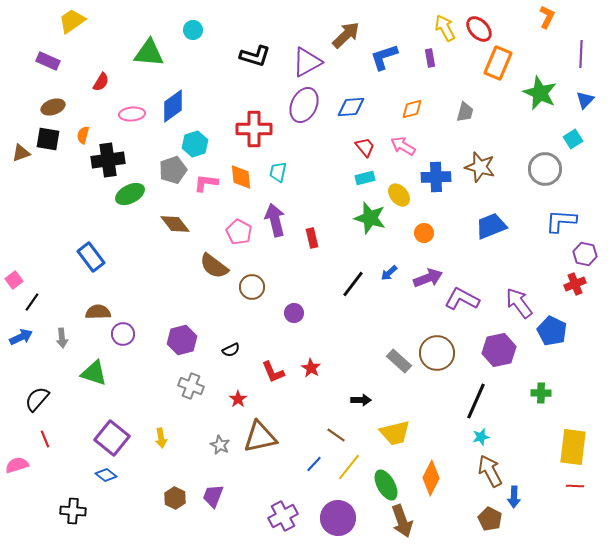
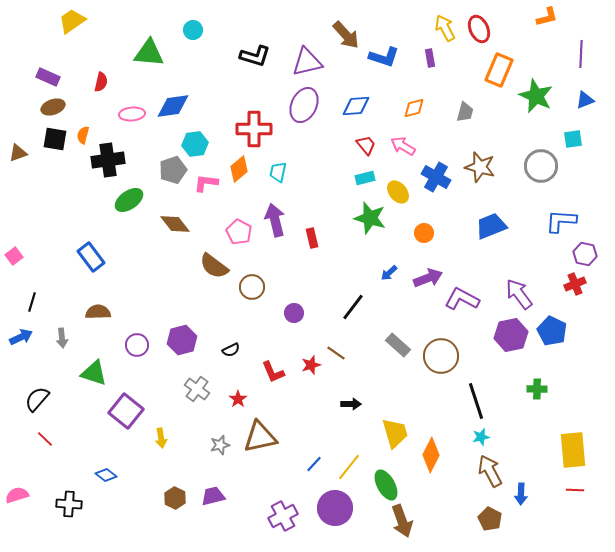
orange L-shape at (547, 17): rotated 50 degrees clockwise
red ellipse at (479, 29): rotated 20 degrees clockwise
brown arrow at (346, 35): rotated 92 degrees clockwise
blue L-shape at (384, 57): rotated 144 degrees counterclockwise
purple rectangle at (48, 61): moved 16 px down
purple triangle at (307, 62): rotated 16 degrees clockwise
orange rectangle at (498, 63): moved 1 px right, 7 px down
red semicircle at (101, 82): rotated 18 degrees counterclockwise
green star at (540, 93): moved 4 px left, 3 px down
blue triangle at (585, 100): rotated 24 degrees clockwise
blue diamond at (173, 106): rotated 28 degrees clockwise
blue diamond at (351, 107): moved 5 px right, 1 px up
orange diamond at (412, 109): moved 2 px right, 1 px up
black square at (48, 139): moved 7 px right
cyan square at (573, 139): rotated 24 degrees clockwise
cyan hexagon at (195, 144): rotated 10 degrees clockwise
red trapezoid at (365, 147): moved 1 px right, 2 px up
brown triangle at (21, 153): moved 3 px left
gray circle at (545, 169): moved 4 px left, 3 px up
orange diamond at (241, 177): moved 2 px left, 8 px up; rotated 56 degrees clockwise
blue cross at (436, 177): rotated 32 degrees clockwise
green ellipse at (130, 194): moved 1 px left, 6 px down; rotated 8 degrees counterclockwise
yellow ellipse at (399, 195): moved 1 px left, 3 px up
pink square at (14, 280): moved 24 px up
black line at (353, 284): moved 23 px down
black line at (32, 302): rotated 18 degrees counterclockwise
purple arrow at (519, 303): moved 9 px up
purple circle at (123, 334): moved 14 px right, 11 px down
purple hexagon at (499, 350): moved 12 px right, 15 px up
brown circle at (437, 353): moved 4 px right, 3 px down
gray rectangle at (399, 361): moved 1 px left, 16 px up
red star at (311, 368): moved 3 px up; rotated 24 degrees clockwise
gray cross at (191, 386): moved 6 px right, 3 px down; rotated 15 degrees clockwise
green cross at (541, 393): moved 4 px left, 4 px up
black arrow at (361, 400): moved 10 px left, 4 px down
black line at (476, 401): rotated 42 degrees counterclockwise
yellow trapezoid at (395, 433): rotated 92 degrees counterclockwise
brown line at (336, 435): moved 82 px up
purple square at (112, 438): moved 14 px right, 27 px up
red line at (45, 439): rotated 24 degrees counterclockwise
gray star at (220, 445): rotated 30 degrees clockwise
yellow rectangle at (573, 447): moved 3 px down; rotated 12 degrees counterclockwise
pink semicircle at (17, 465): moved 30 px down
orange diamond at (431, 478): moved 23 px up
red line at (575, 486): moved 4 px down
purple trapezoid at (213, 496): rotated 55 degrees clockwise
blue arrow at (514, 497): moved 7 px right, 3 px up
black cross at (73, 511): moved 4 px left, 7 px up
purple circle at (338, 518): moved 3 px left, 10 px up
